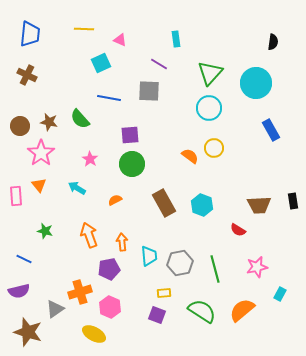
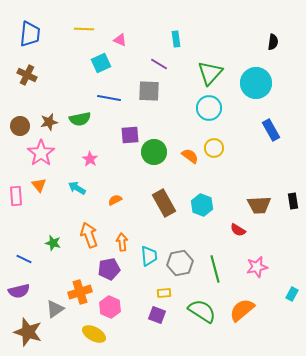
green semicircle at (80, 119): rotated 60 degrees counterclockwise
brown star at (49, 122): rotated 24 degrees counterclockwise
green circle at (132, 164): moved 22 px right, 12 px up
green star at (45, 231): moved 8 px right, 12 px down
cyan rectangle at (280, 294): moved 12 px right
